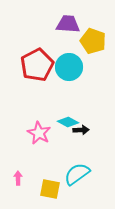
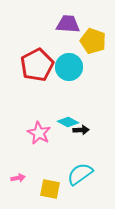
cyan semicircle: moved 3 px right
pink arrow: rotated 80 degrees clockwise
